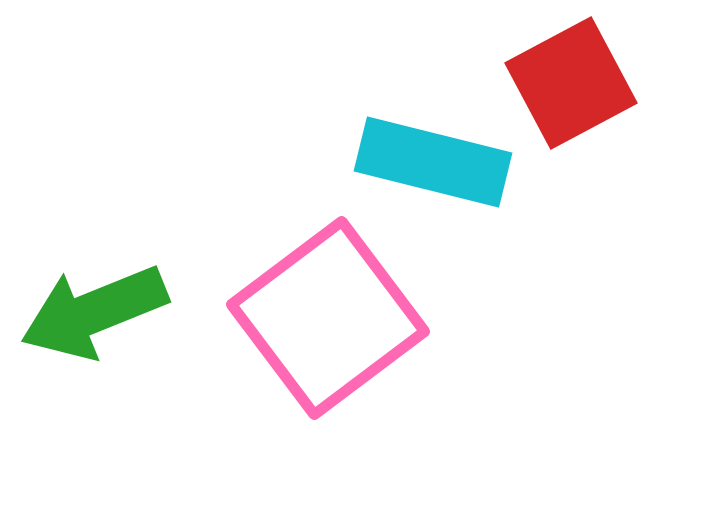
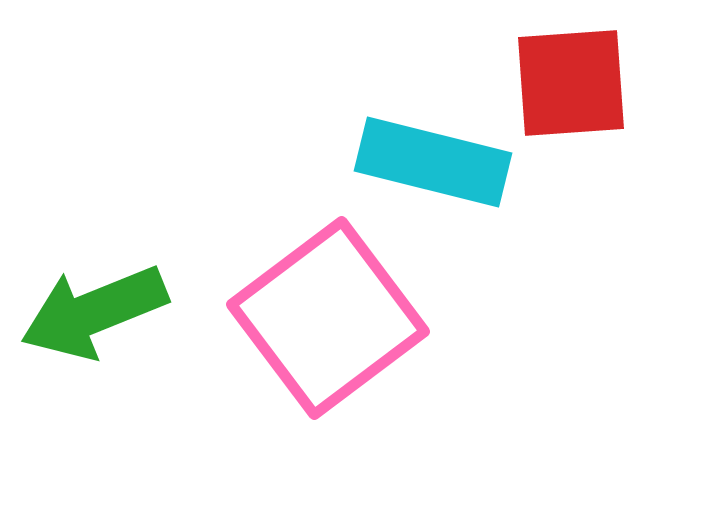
red square: rotated 24 degrees clockwise
